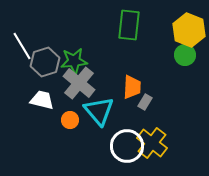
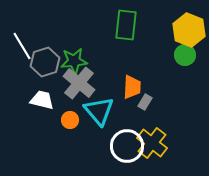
green rectangle: moved 3 px left
